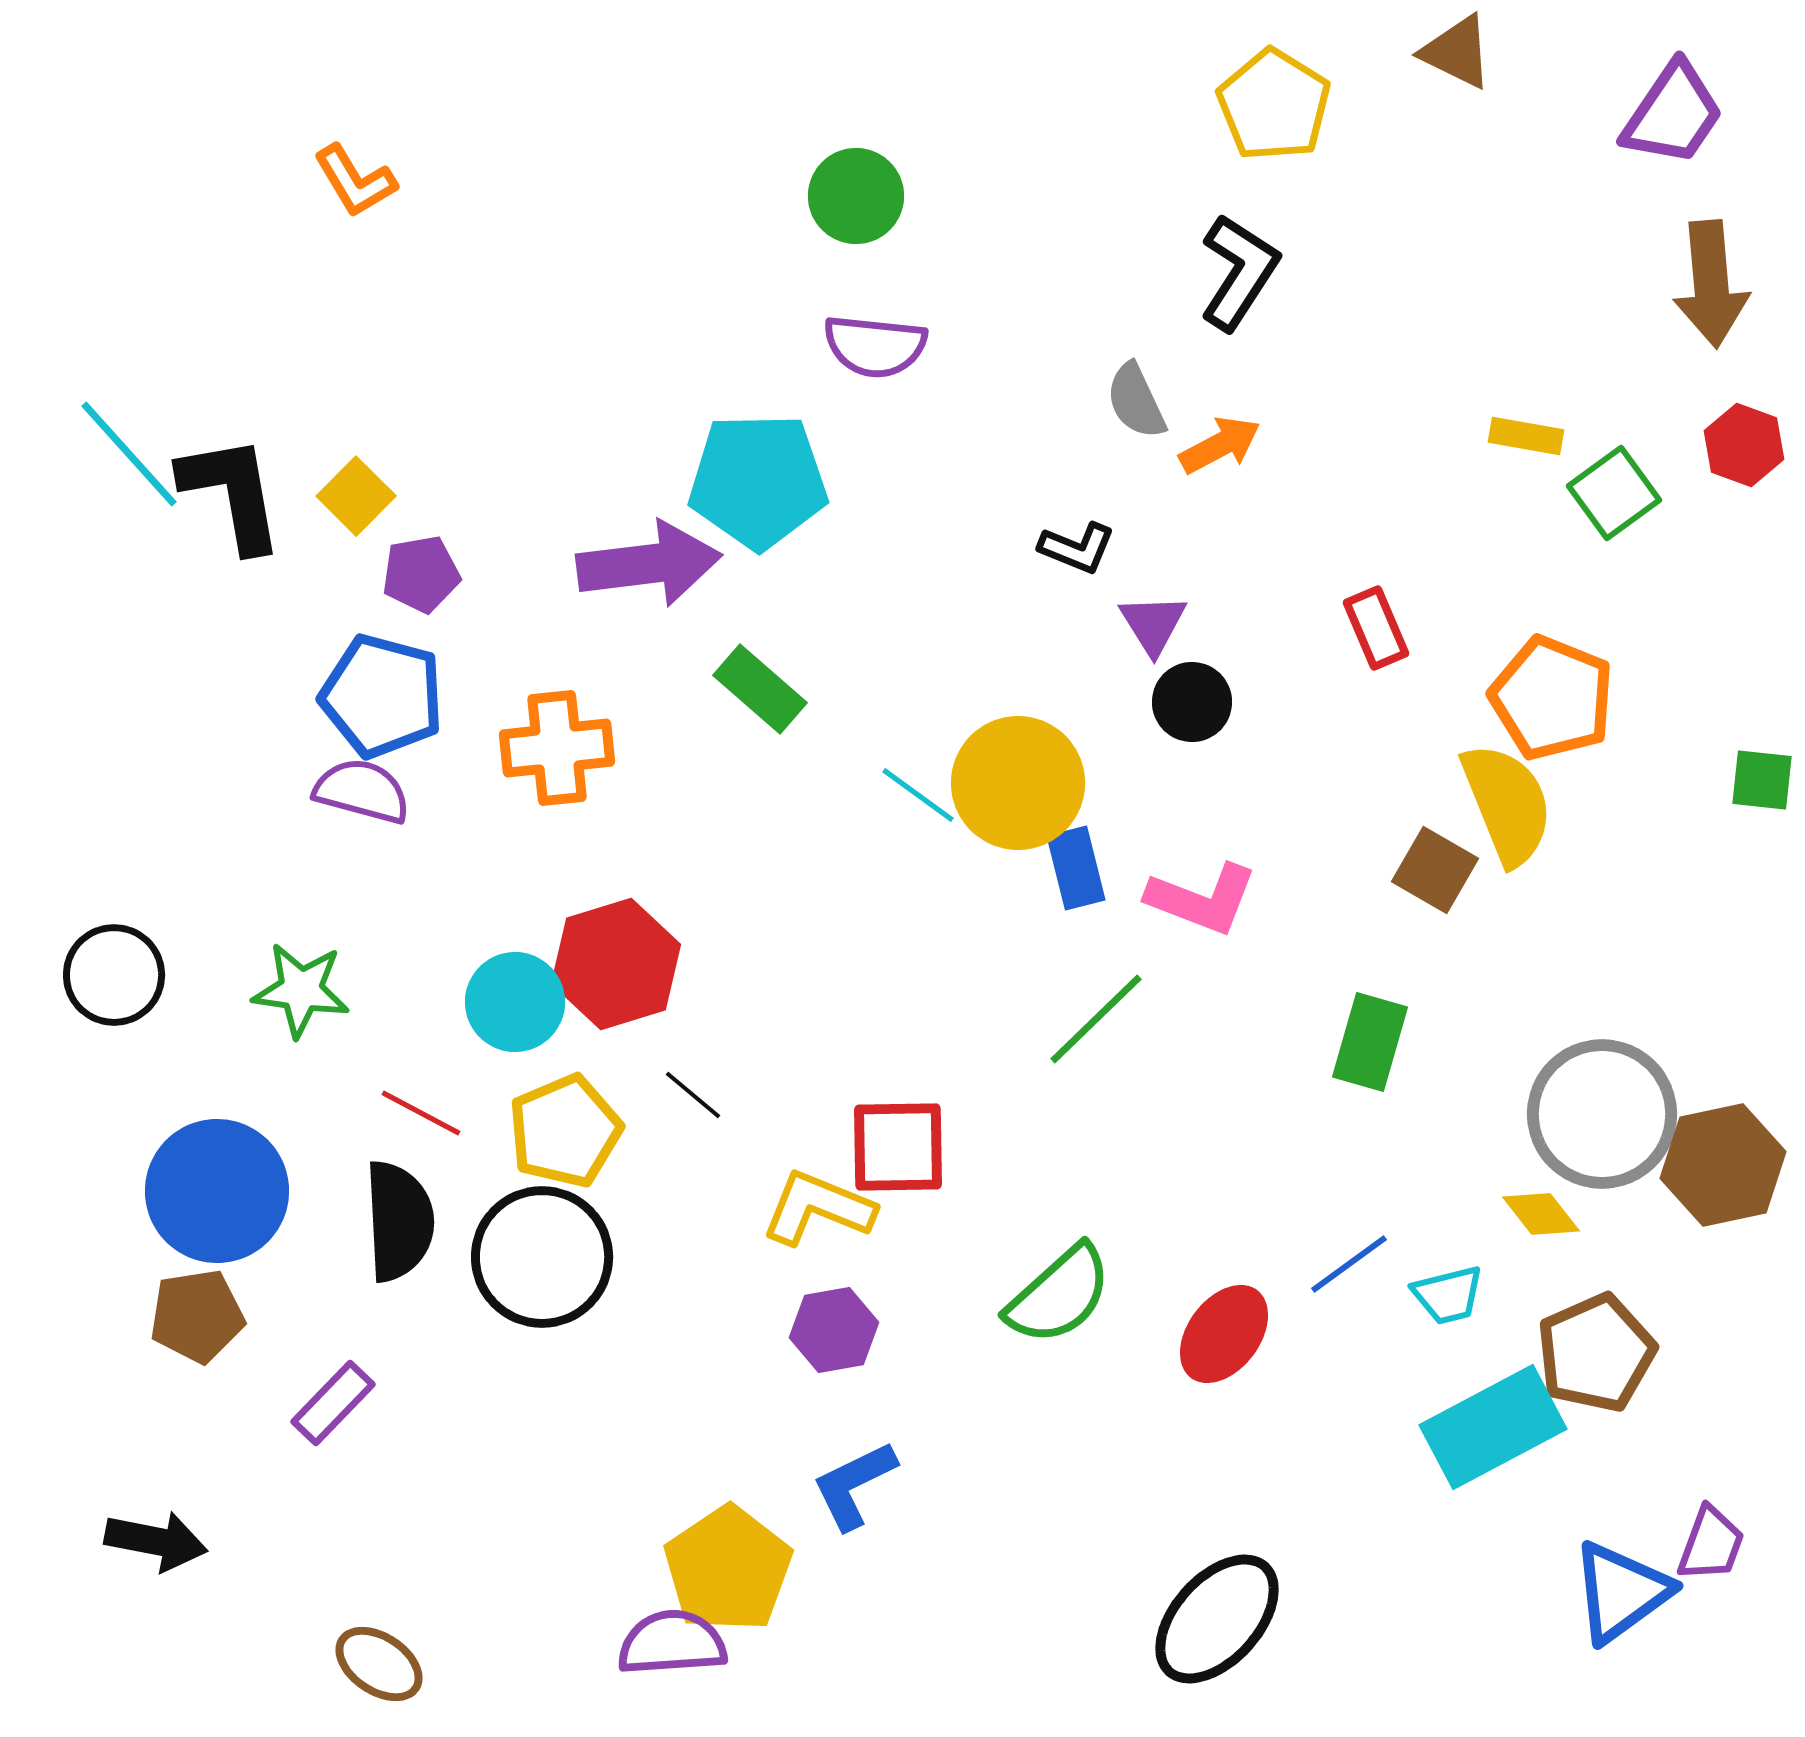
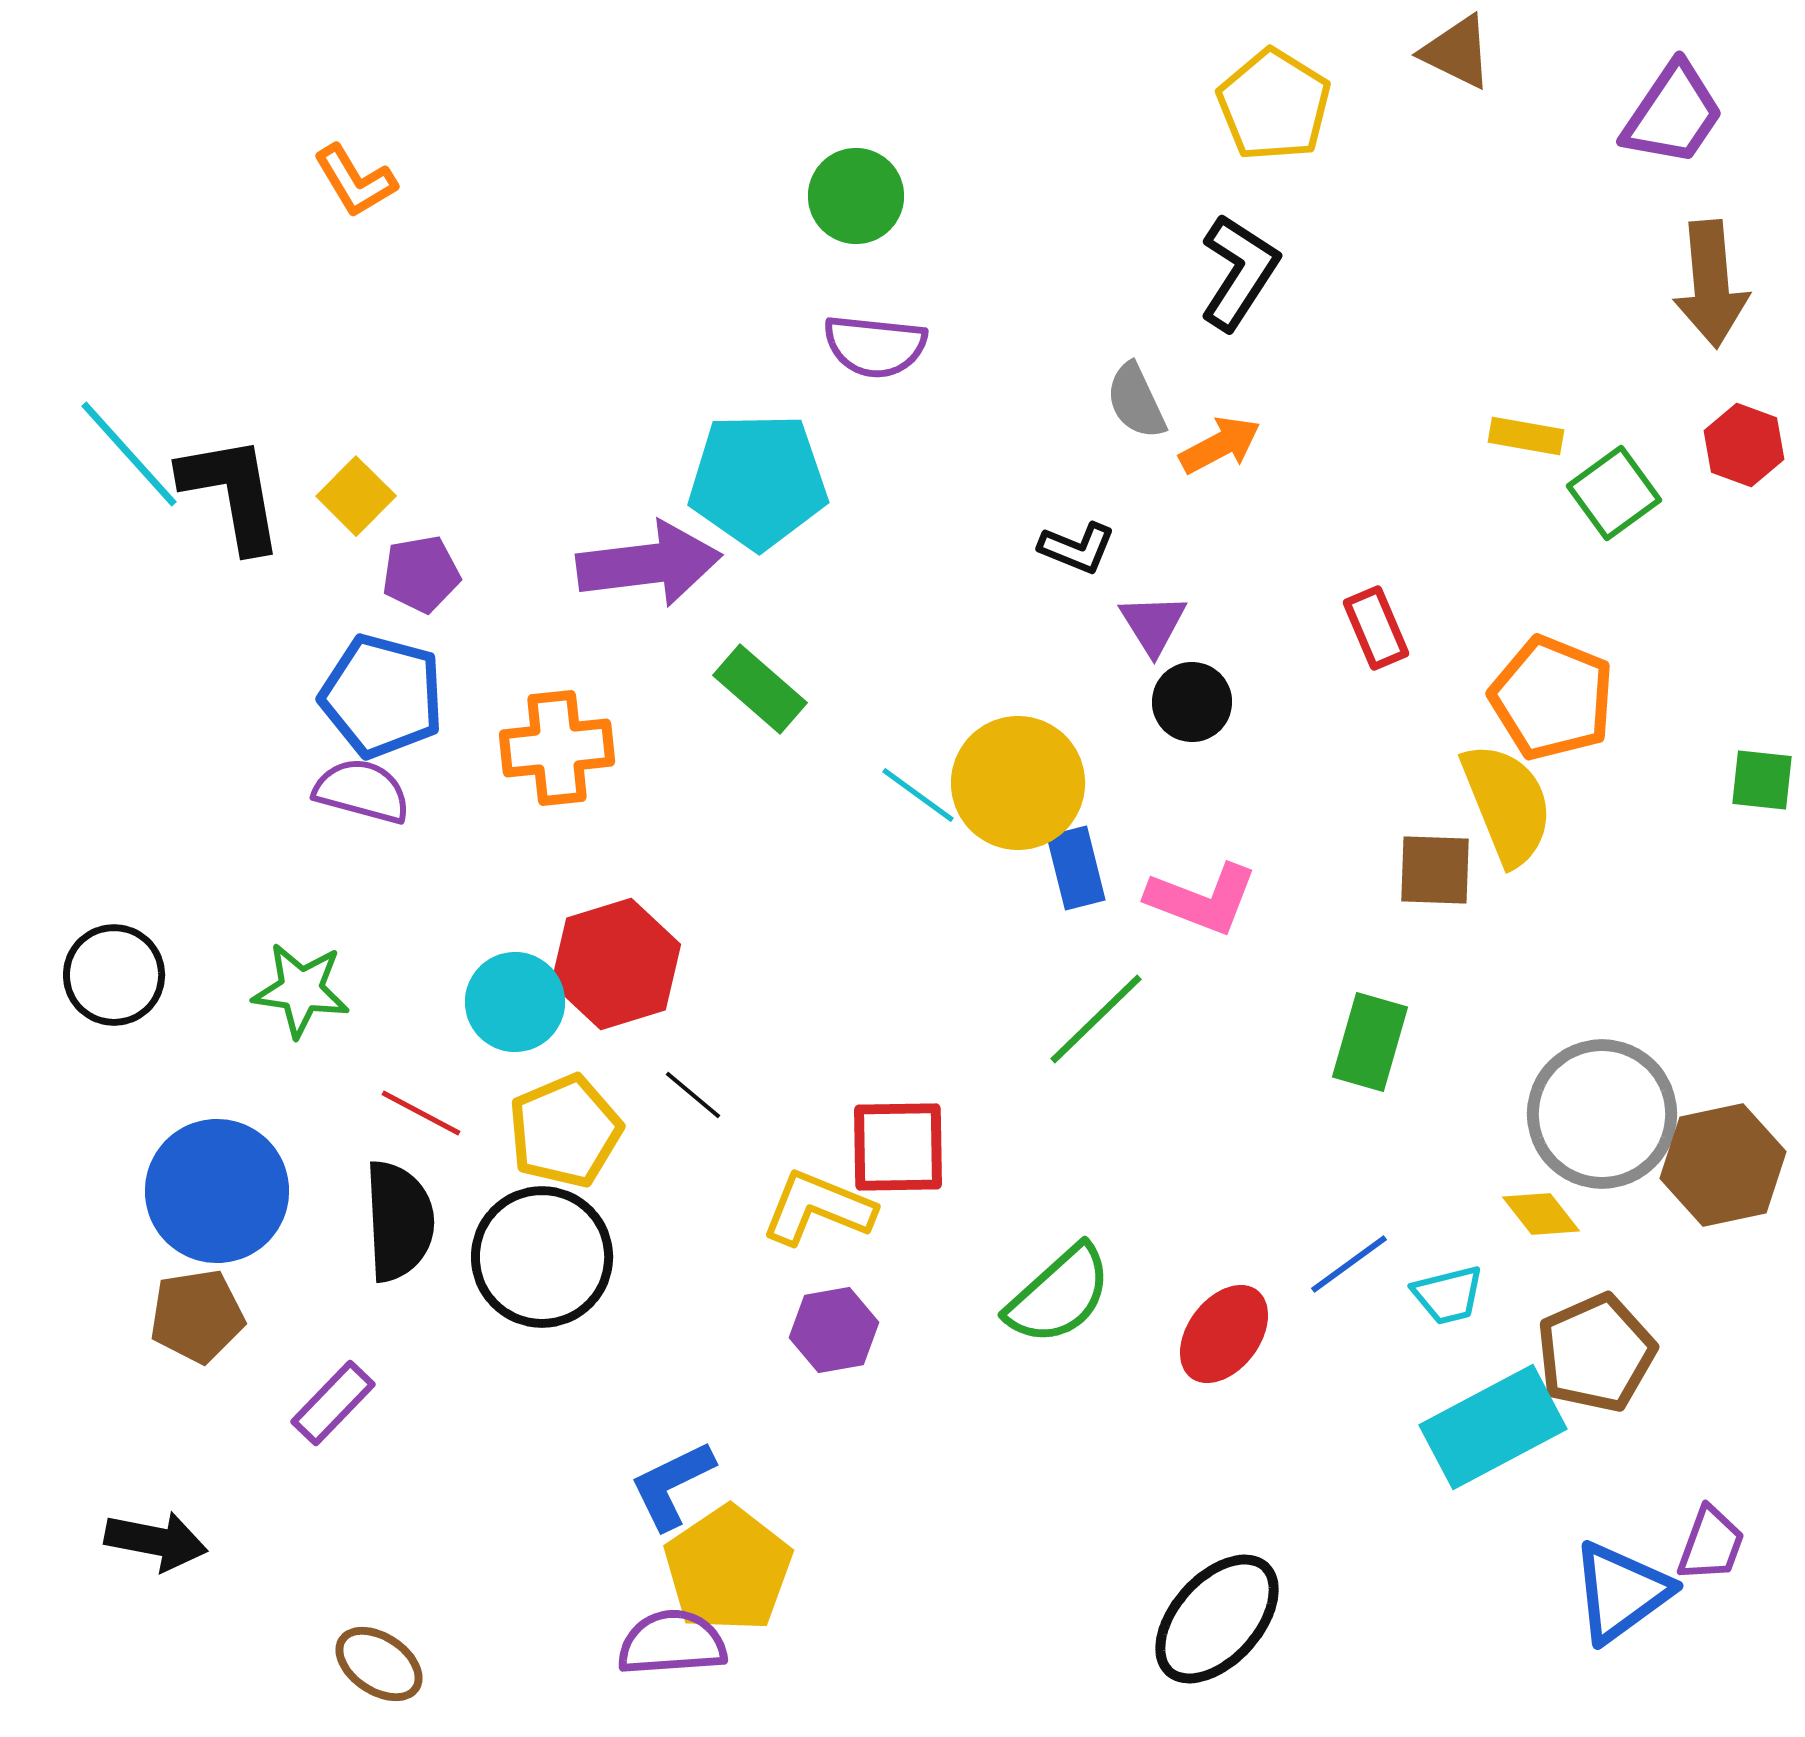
brown square at (1435, 870): rotated 28 degrees counterclockwise
blue L-shape at (854, 1485): moved 182 px left
